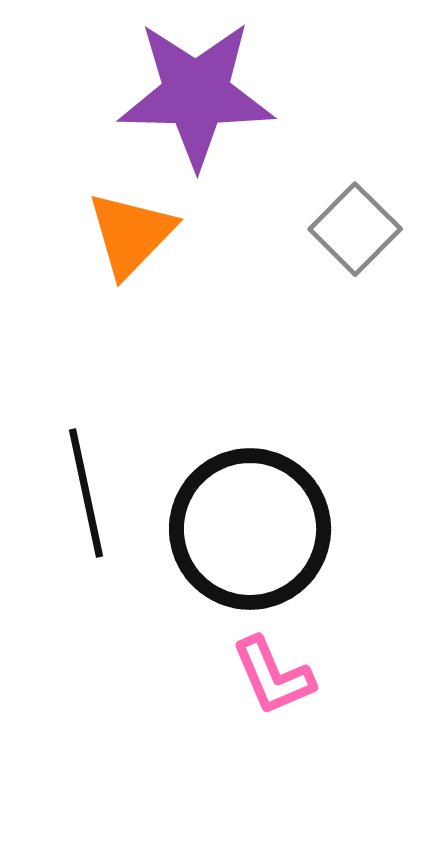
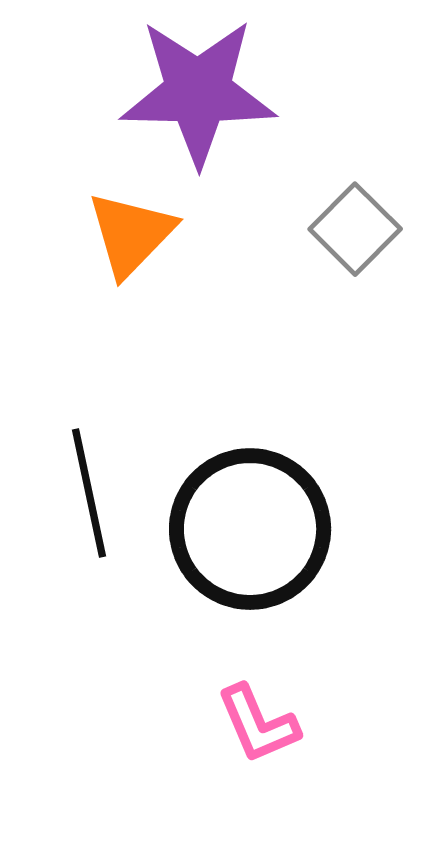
purple star: moved 2 px right, 2 px up
black line: moved 3 px right
pink L-shape: moved 15 px left, 48 px down
